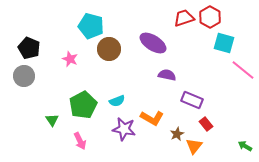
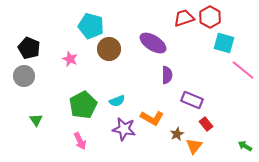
purple semicircle: rotated 78 degrees clockwise
green triangle: moved 16 px left
